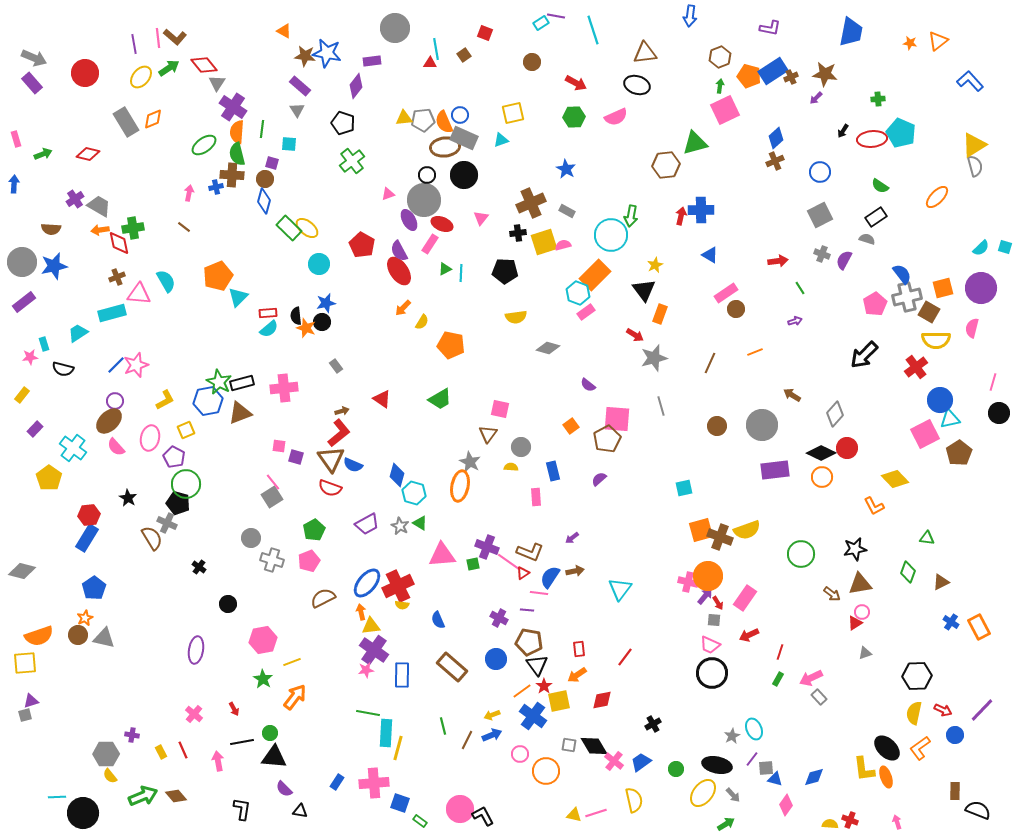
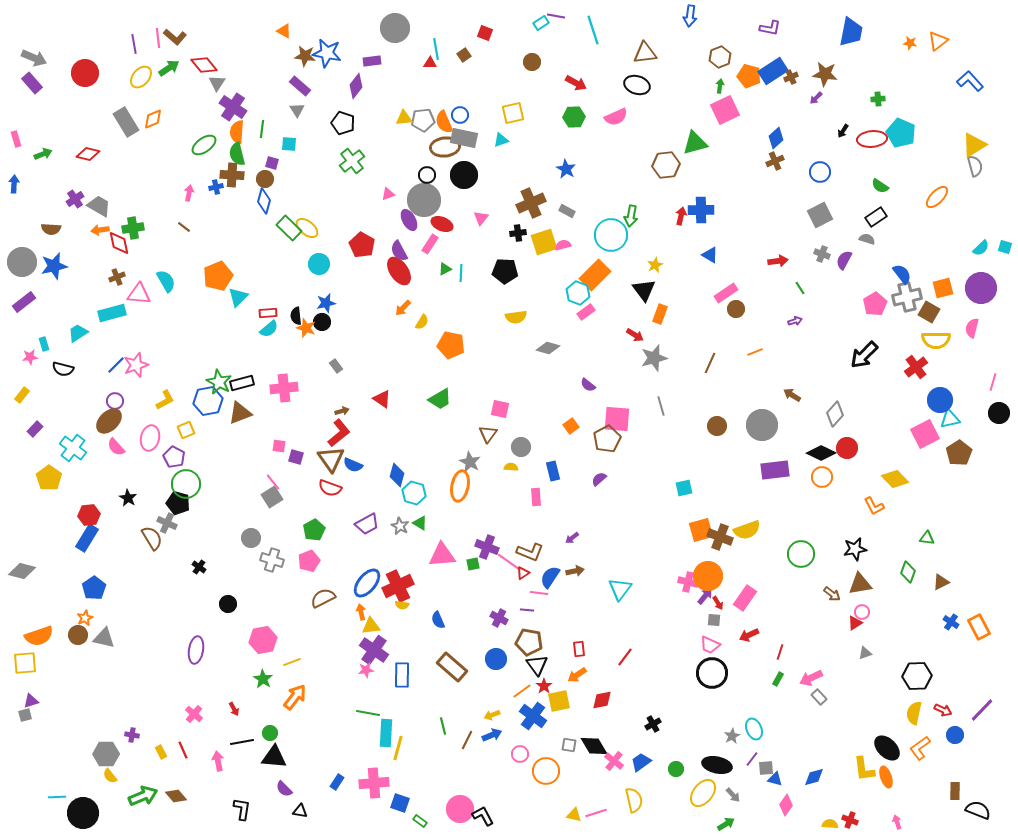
gray rectangle at (464, 138): rotated 12 degrees counterclockwise
